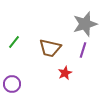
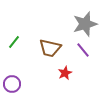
purple line: rotated 56 degrees counterclockwise
